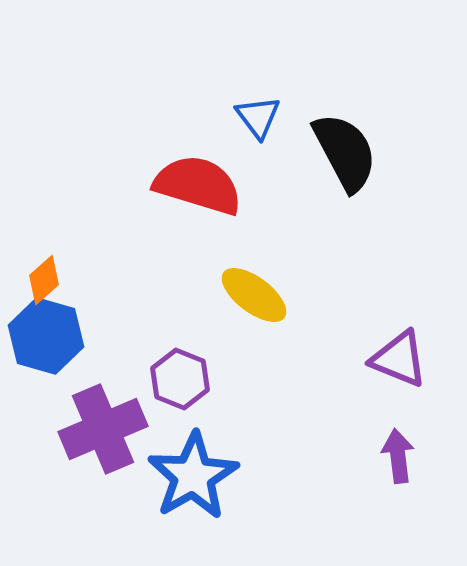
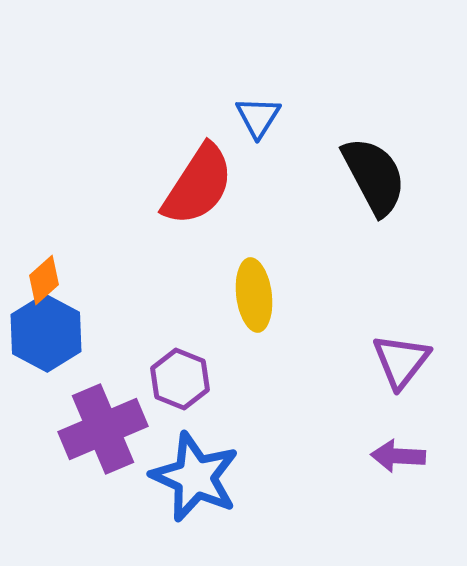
blue triangle: rotated 9 degrees clockwise
black semicircle: moved 29 px right, 24 px down
red semicircle: rotated 106 degrees clockwise
yellow ellipse: rotated 46 degrees clockwise
blue hexagon: moved 3 px up; rotated 12 degrees clockwise
purple triangle: moved 2 px right, 2 px down; rotated 46 degrees clockwise
purple arrow: rotated 80 degrees counterclockwise
blue star: moved 2 px right, 1 px down; rotated 18 degrees counterclockwise
